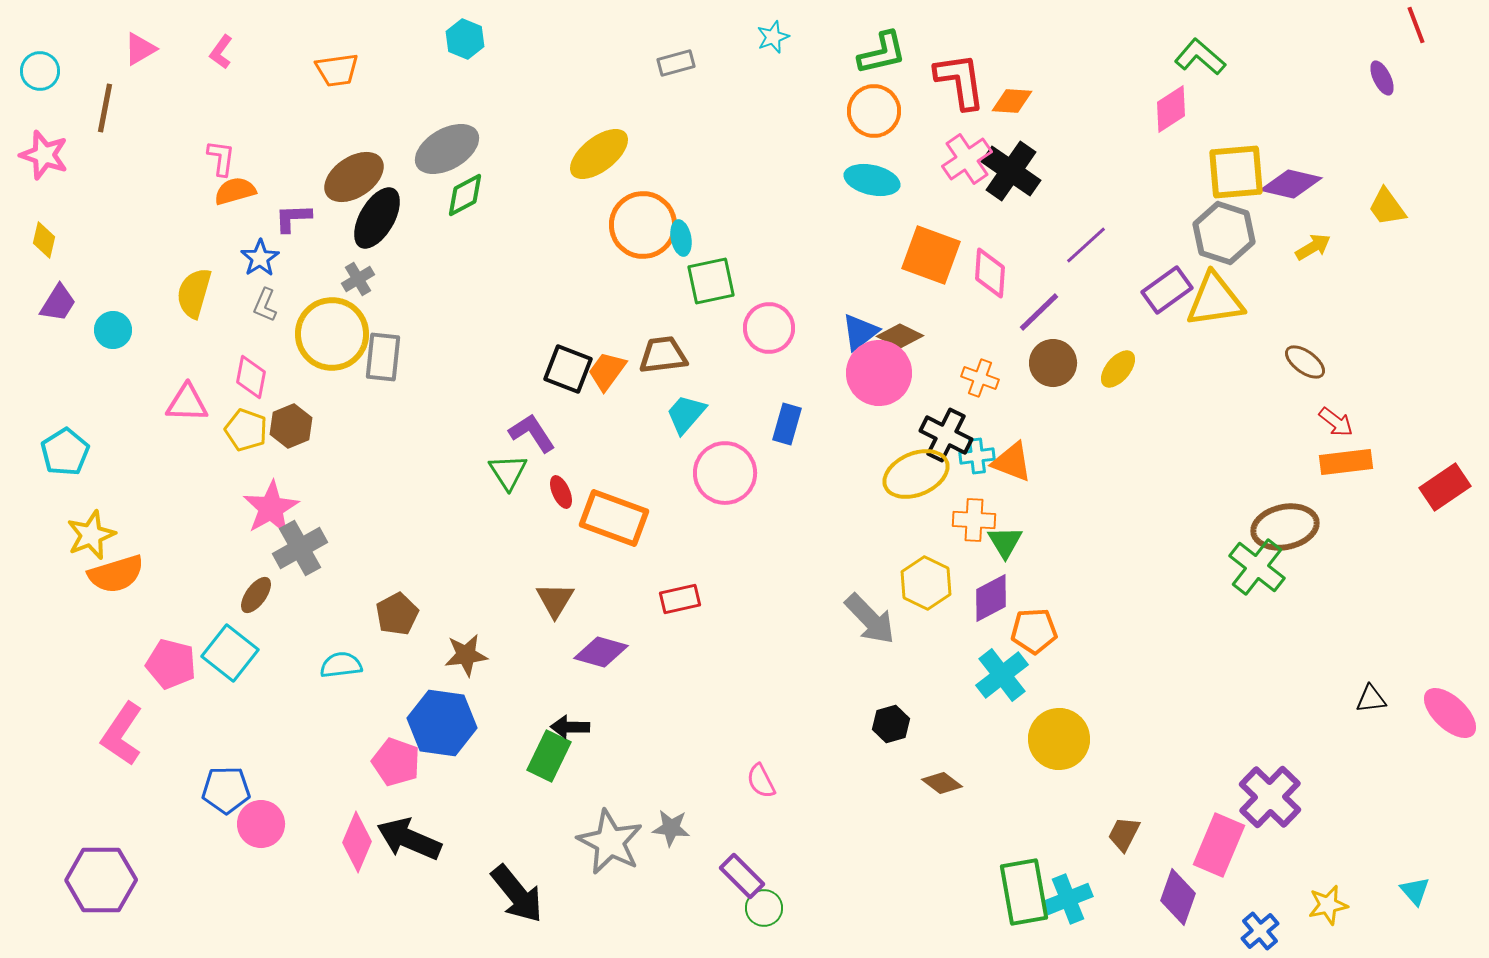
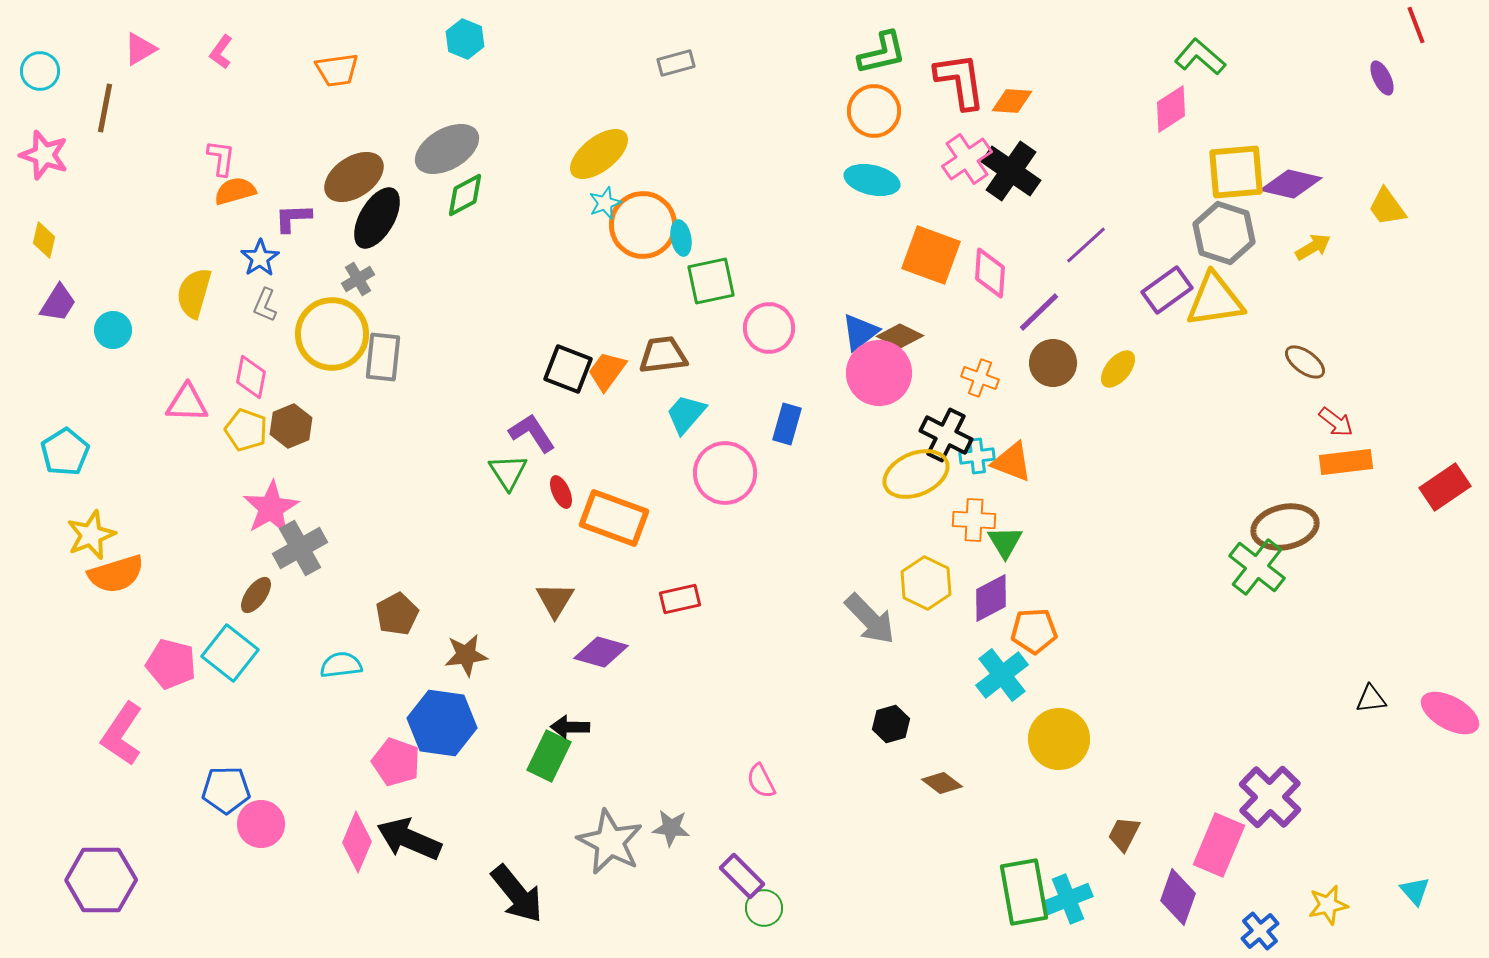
cyan star at (773, 37): moved 168 px left, 166 px down
pink ellipse at (1450, 713): rotated 14 degrees counterclockwise
